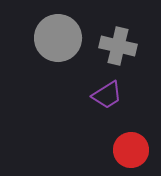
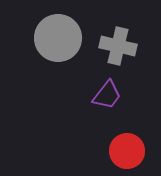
purple trapezoid: rotated 20 degrees counterclockwise
red circle: moved 4 px left, 1 px down
